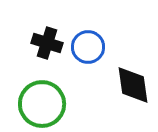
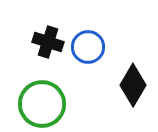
black cross: moved 1 px right, 1 px up
black diamond: rotated 39 degrees clockwise
